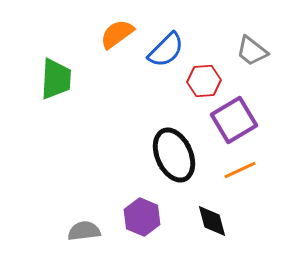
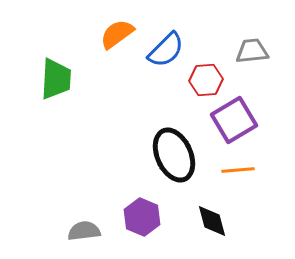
gray trapezoid: rotated 136 degrees clockwise
red hexagon: moved 2 px right, 1 px up
orange line: moved 2 px left; rotated 20 degrees clockwise
